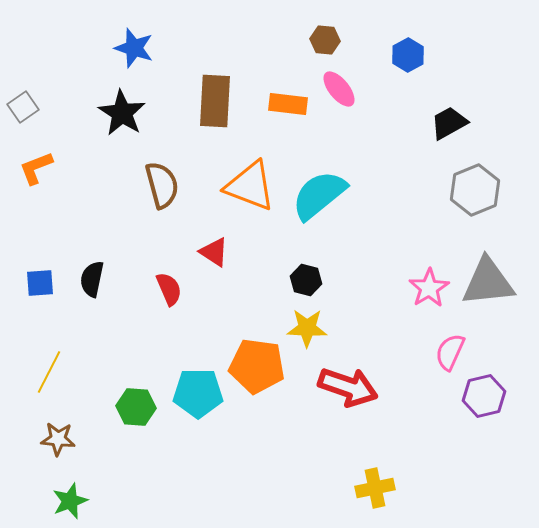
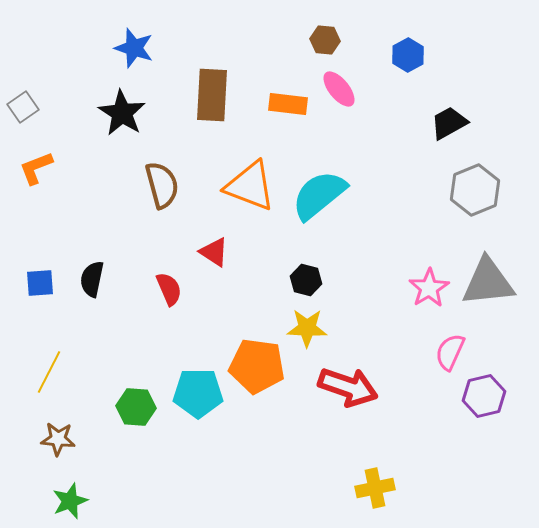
brown rectangle: moved 3 px left, 6 px up
